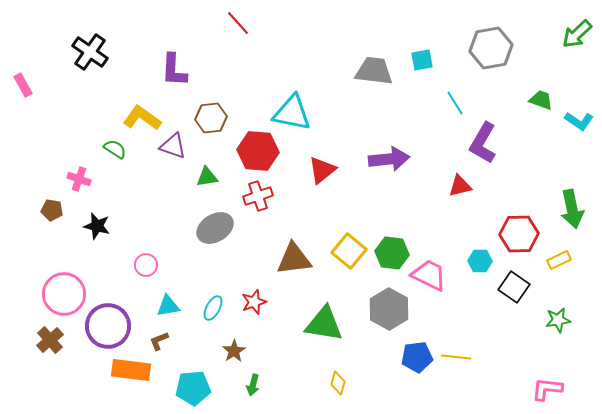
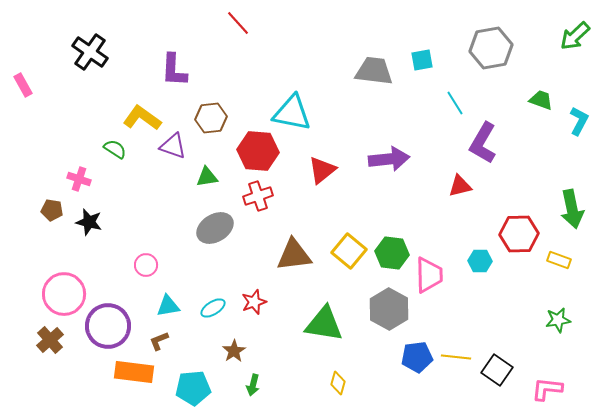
green arrow at (577, 34): moved 2 px left, 2 px down
cyan L-shape at (579, 121): rotated 96 degrees counterclockwise
black star at (97, 226): moved 8 px left, 4 px up
brown triangle at (294, 259): moved 4 px up
yellow rectangle at (559, 260): rotated 45 degrees clockwise
pink trapezoid at (429, 275): rotated 63 degrees clockwise
black square at (514, 287): moved 17 px left, 83 px down
cyan ellipse at (213, 308): rotated 30 degrees clockwise
orange rectangle at (131, 370): moved 3 px right, 2 px down
